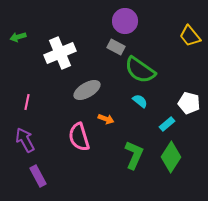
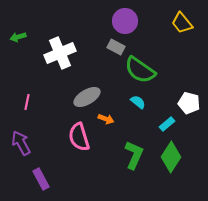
yellow trapezoid: moved 8 px left, 13 px up
gray ellipse: moved 7 px down
cyan semicircle: moved 2 px left, 1 px down
purple arrow: moved 4 px left, 3 px down
purple rectangle: moved 3 px right, 3 px down
